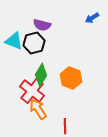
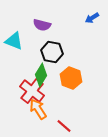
black hexagon: moved 18 px right, 9 px down; rotated 25 degrees clockwise
red line: moved 1 px left; rotated 49 degrees counterclockwise
